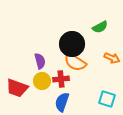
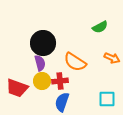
black circle: moved 29 px left, 1 px up
purple semicircle: moved 2 px down
red cross: moved 1 px left, 2 px down
cyan square: rotated 18 degrees counterclockwise
